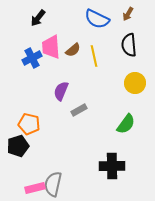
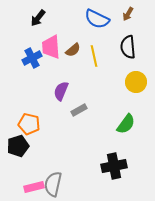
black semicircle: moved 1 px left, 2 px down
yellow circle: moved 1 px right, 1 px up
black cross: moved 2 px right; rotated 10 degrees counterclockwise
pink rectangle: moved 1 px left, 1 px up
